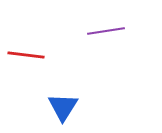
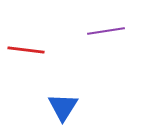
red line: moved 5 px up
